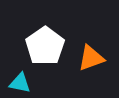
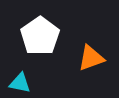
white pentagon: moved 5 px left, 10 px up
